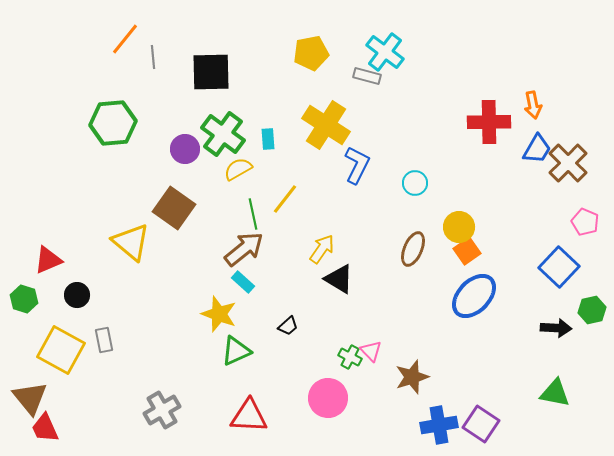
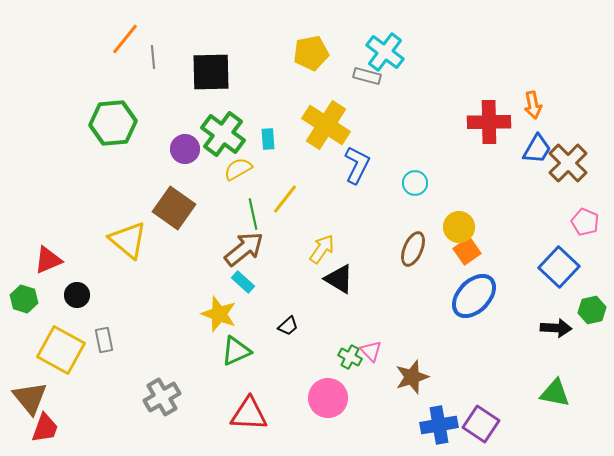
yellow triangle at (131, 242): moved 3 px left, 2 px up
gray cross at (162, 410): moved 13 px up
red triangle at (249, 416): moved 2 px up
red trapezoid at (45, 428): rotated 136 degrees counterclockwise
